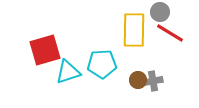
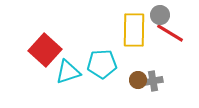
gray circle: moved 3 px down
red square: rotated 32 degrees counterclockwise
